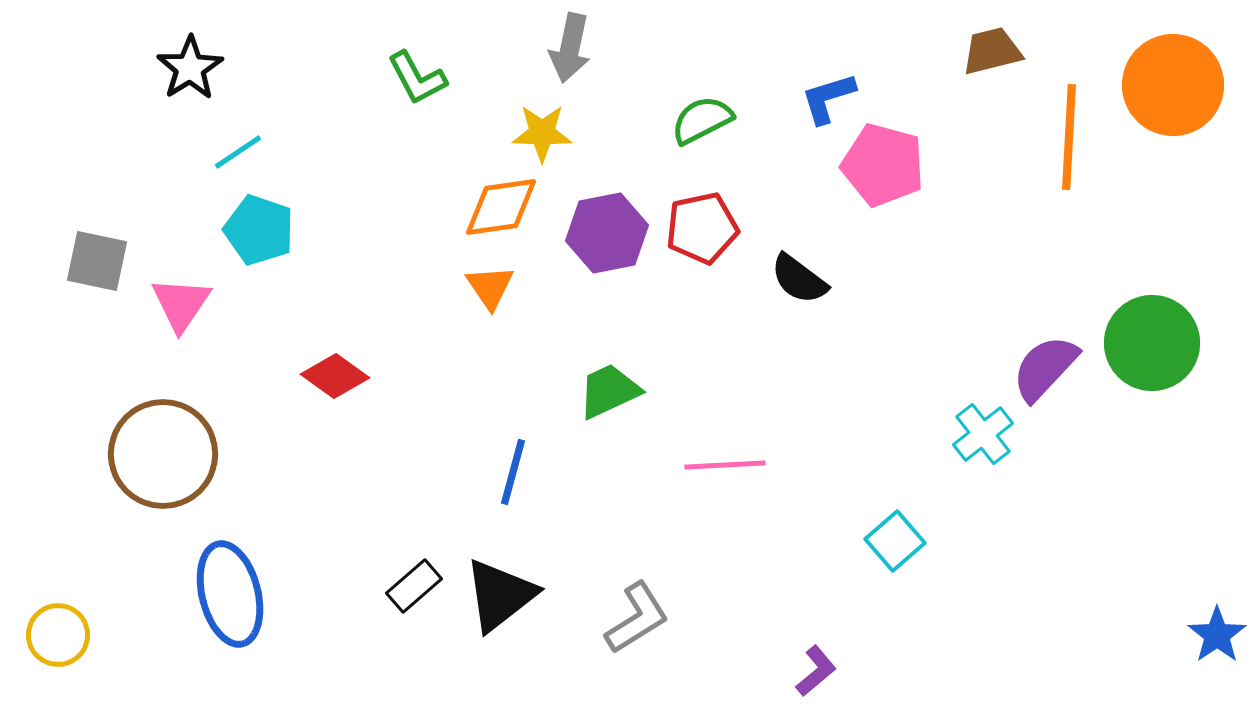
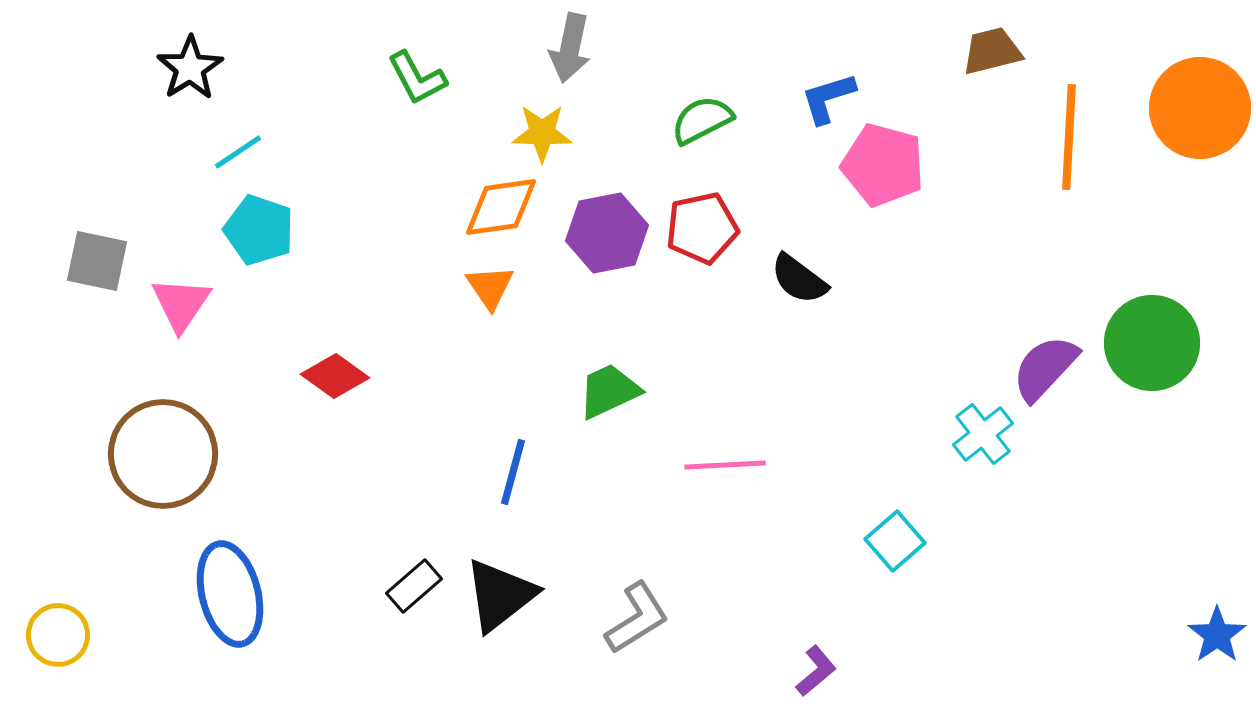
orange circle: moved 27 px right, 23 px down
